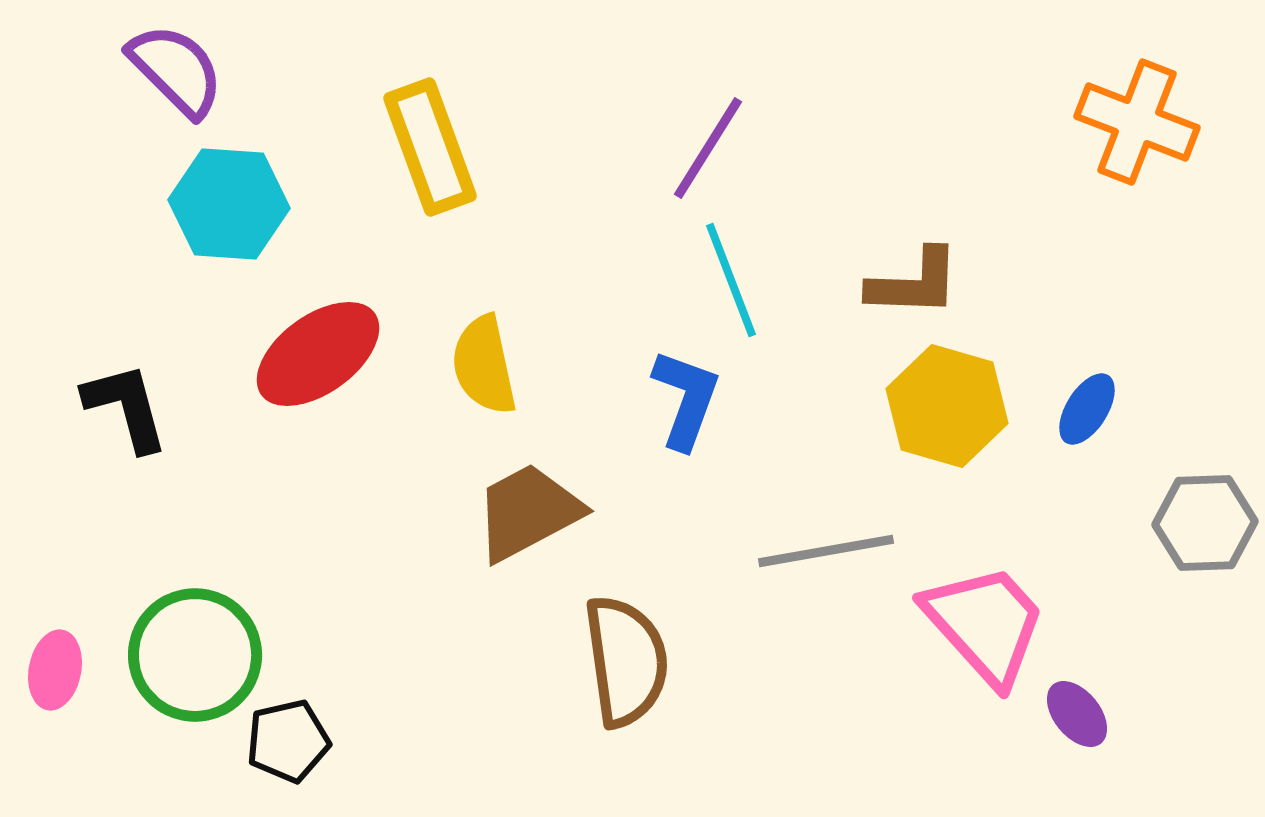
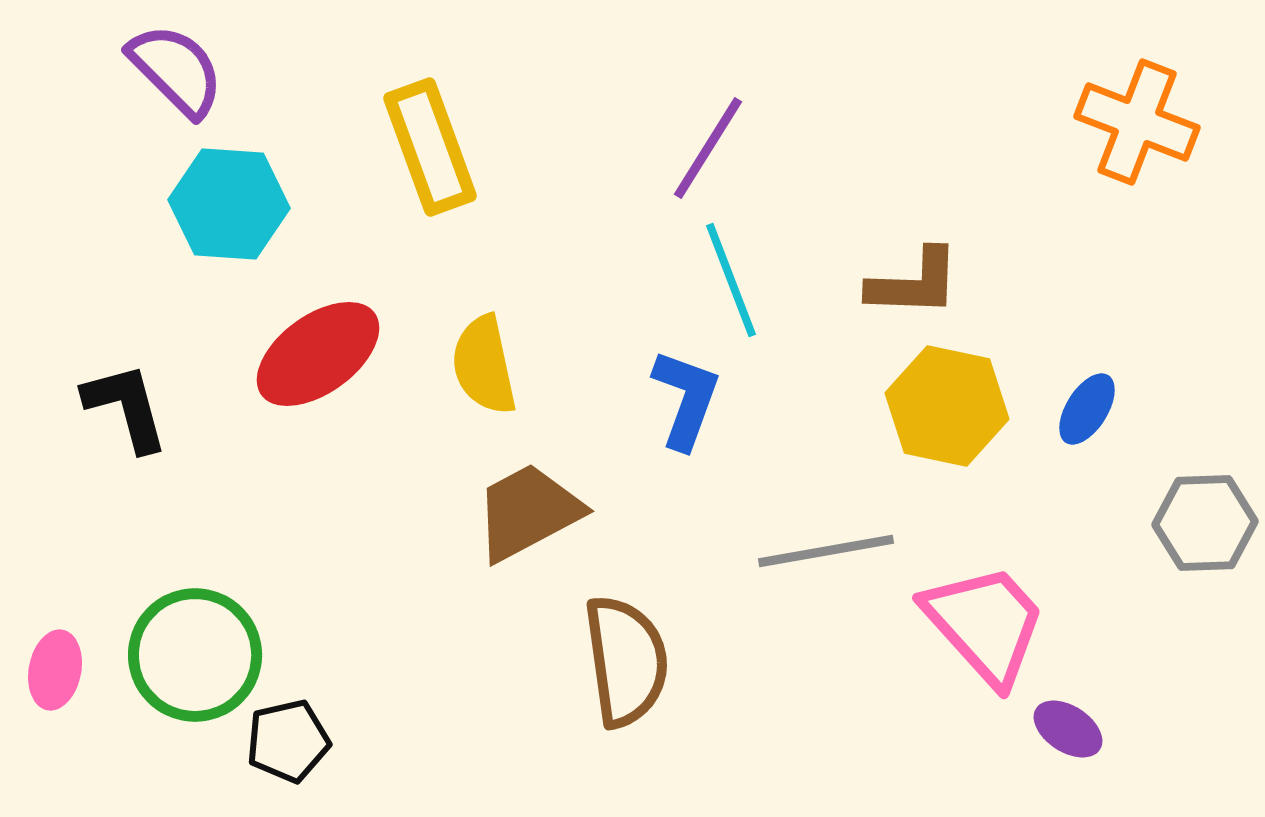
yellow hexagon: rotated 4 degrees counterclockwise
purple ellipse: moved 9 px left, 15 px down; rotated 18 degrees counterclockwise
